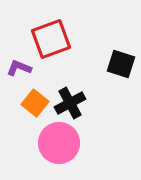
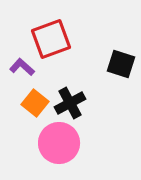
purple L-shape: moved 3 px right, 1 px up; rotated 20 degrees clockwise
